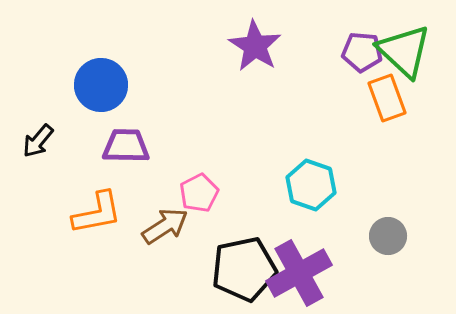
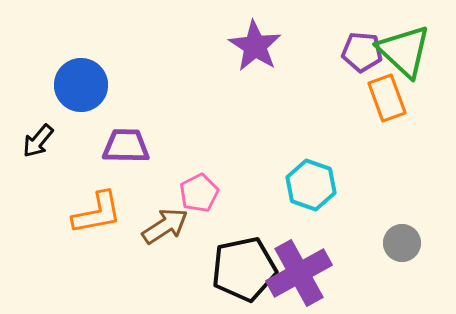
blue circle: moved 20 px left
gray circle: moved 14 px right, 7 px down
